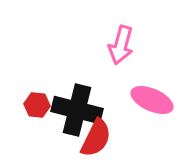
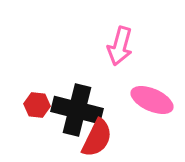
pink arrow: moved 1 px left, 1 px down
red semicircle: moved 1 px right
